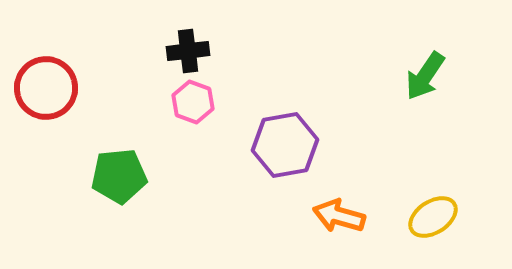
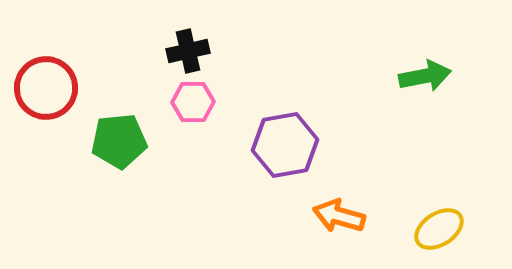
black cross: rotated 6 degrees counterclockwise
green arrow: rotated 135 degrees counterclockwise
pink hexagon: rotated 21 degrees counterclockwise
green pentagon: moved 35 px up
yellow ellipse: moved 6 px right, 12 px down
